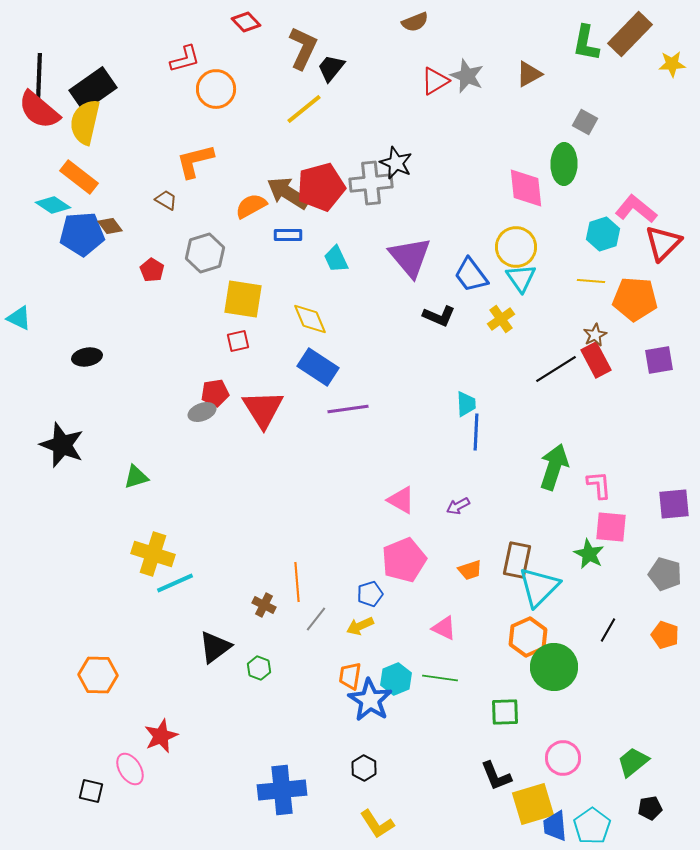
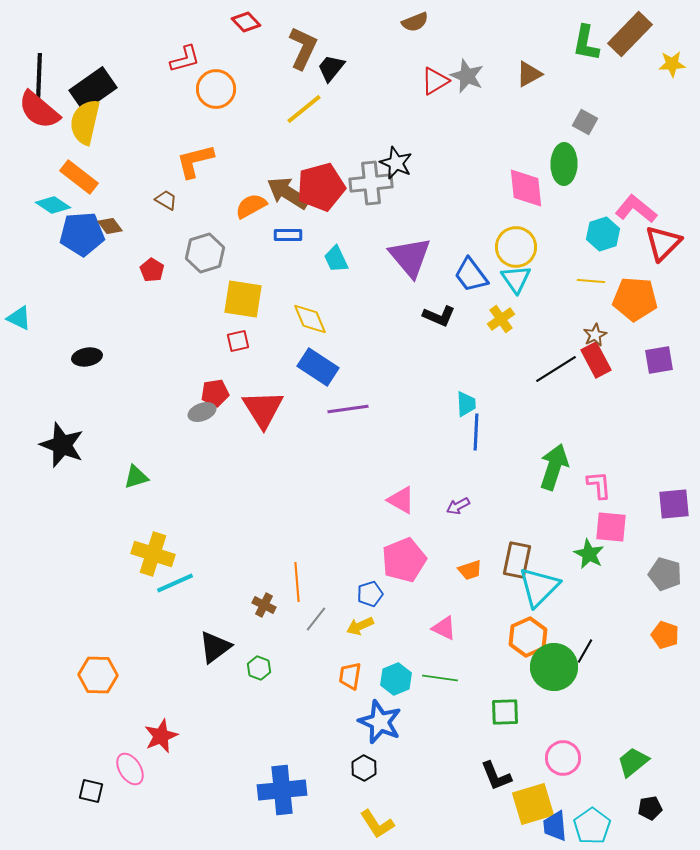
cyan triangle at (521, 278): moved 5 px left, 1 px down
black line at (608, 630): moved 23 px left, 21 px down
blue star at (370, 700): moved 10 px right, 22 px down; rotated 9 degrees counterclockwise
